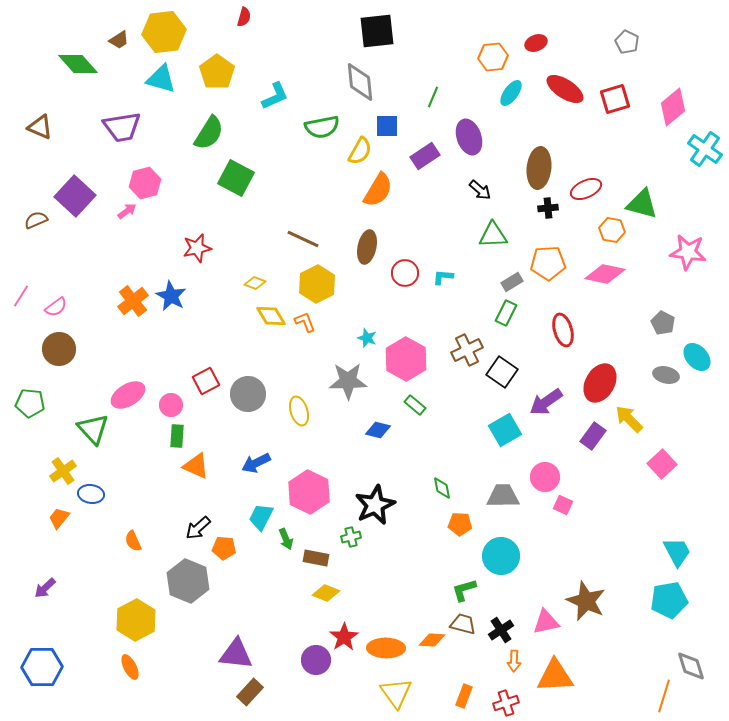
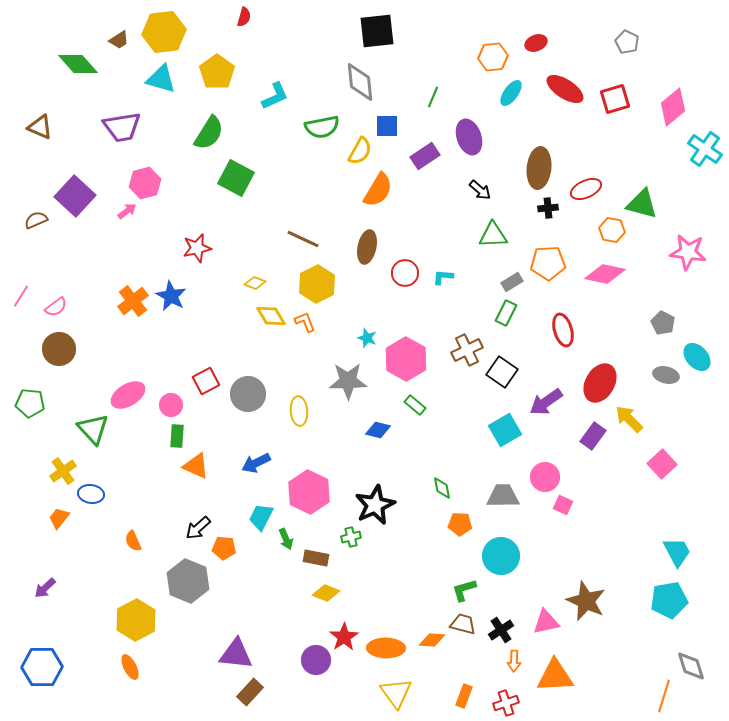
yellow ellipse at (299, 411): rotated 12 degrees clockwise
